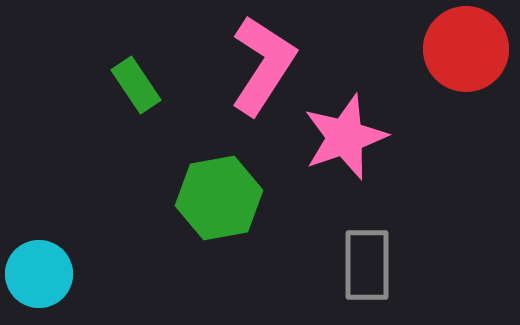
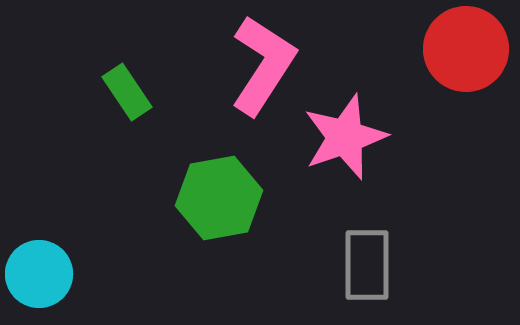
green rectangle: moved 9 px left, 7 px down
